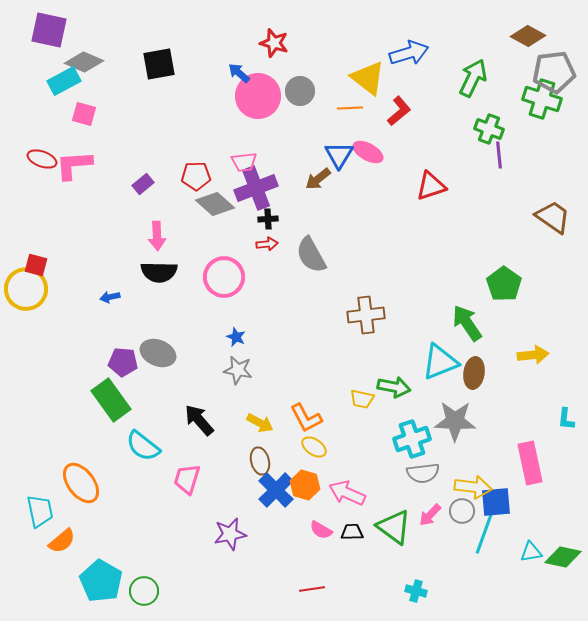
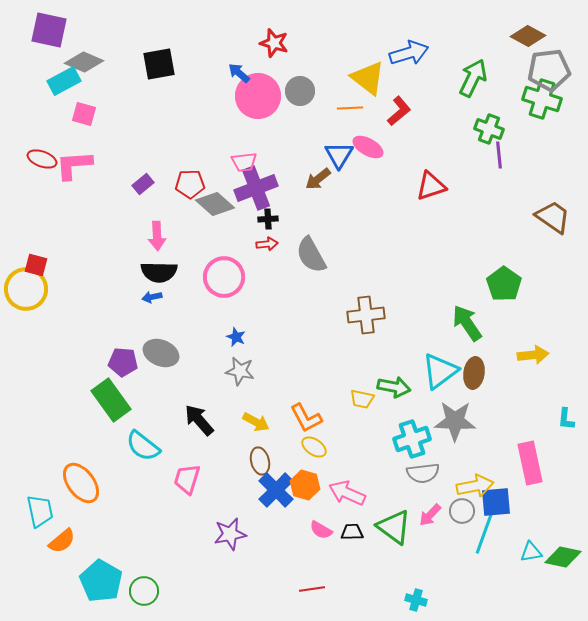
gray pentagon at (554, 72): moved 5 px left, 2 px up
pink ellipse at (368, 152): moved 5 px up
red pentagon at (196, 176): moved 6 px left, 8 px down
blue arrow at (110, 297): moved 42 px right
gray ellipse at (158, 353): moved 3 px right
cyan triangle at (440, 362): moved 9 px down; rotated 15 degrees counterclockwise
gray star at (238, 370): moved 2 px right, 1 px down
yellow arrow at (260, 423): moved 4 px left, 1 px up
yellow arrow at (473, 487): moved 2 px right, 1 px up; rotated 18 degrees counterclockwise
cyan cross at (416, 591): moved 9 px down
